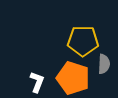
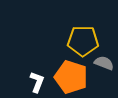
gray semicircle: moved 1 px up; rotated 72 degrees counterclockwise
orange pentagon: moved 2 px left, 1 px up
